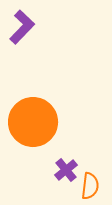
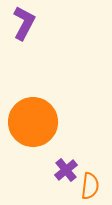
purple L-shape: moved 2 px right, 4 px up; rotated 16 degrees counterclockwise
